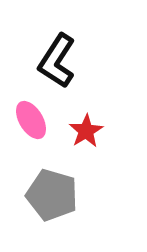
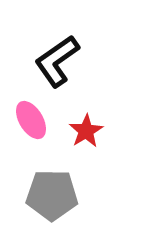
black L-shape: rotated 22 degrees clockwise
gray pentagon: rotated 15 degrees counterclockwise
